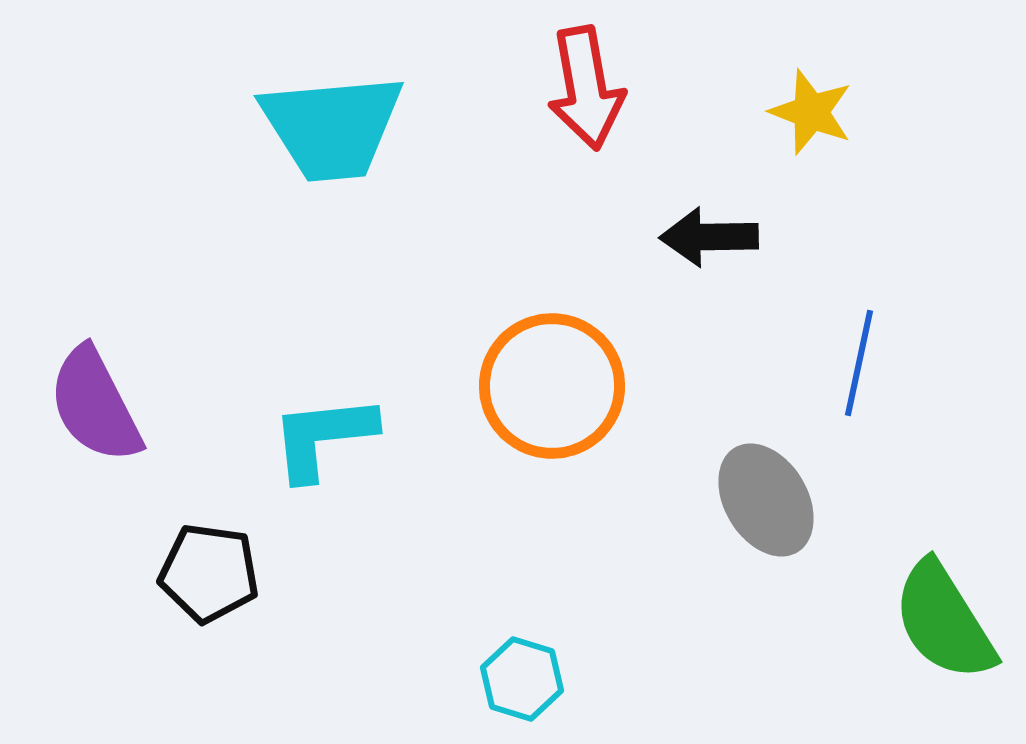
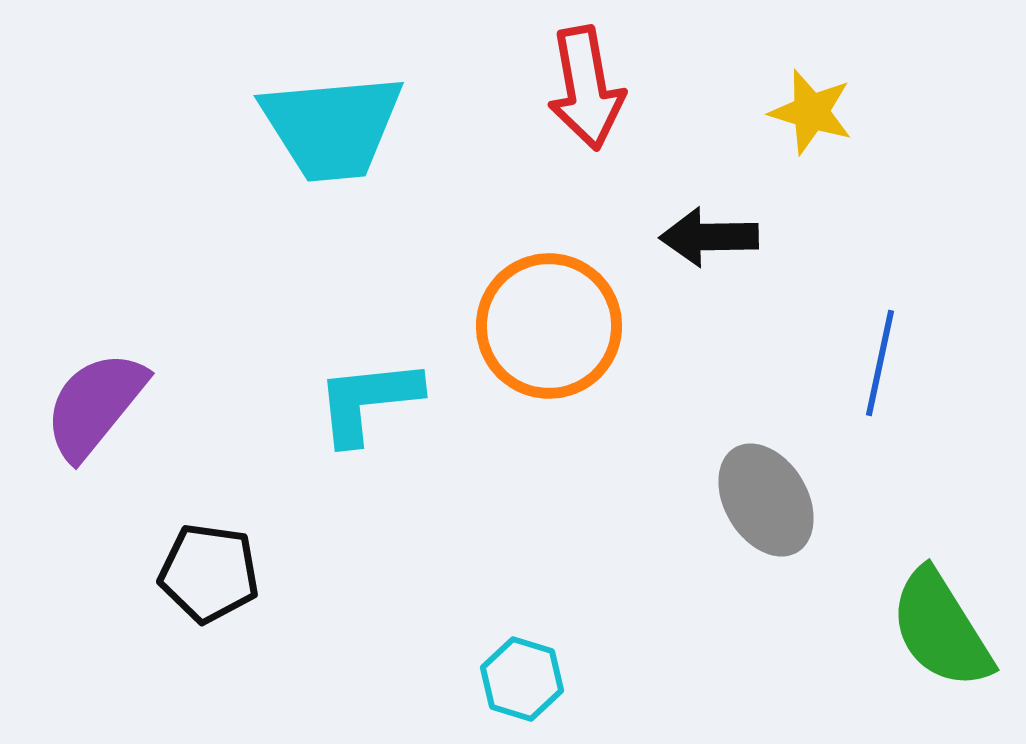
yellow star: rotated 4 degrees counterclockwise
blue line: moved 21 px right
orange circle: moved 3 px left, 60 px up
purple semicircle: rotated 66 degrees clockwise
cyan L-shape: moved 45 px right, 36 px up
green semicircle: moved 3 px left, 8 px down
